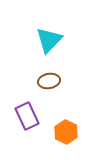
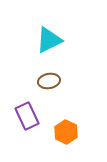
cyan triangle: rotated 20 degrees clockwise
